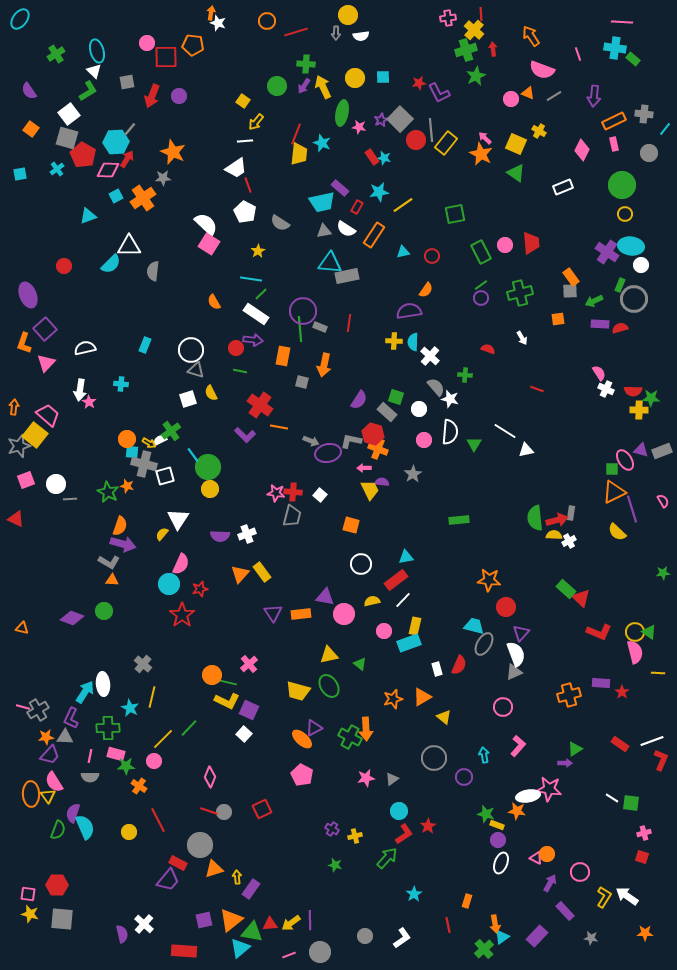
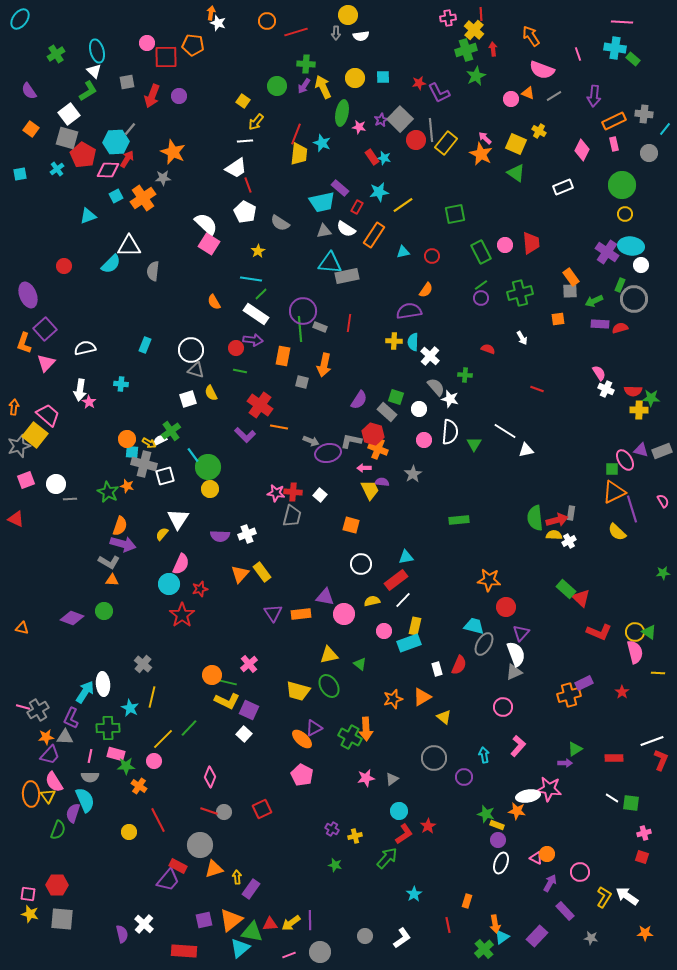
purple rectangle at (601, 683): moved 17 px left; rotated 30 degrees counterclockwise
red rectangle at (620, 744): moved 6 px left, 14 px down; rotated 36 degrees counterclockwise
cyan semicircle at (85, 827): moved 27 px up
red rectangle at (178, 863): moved 3 px down
